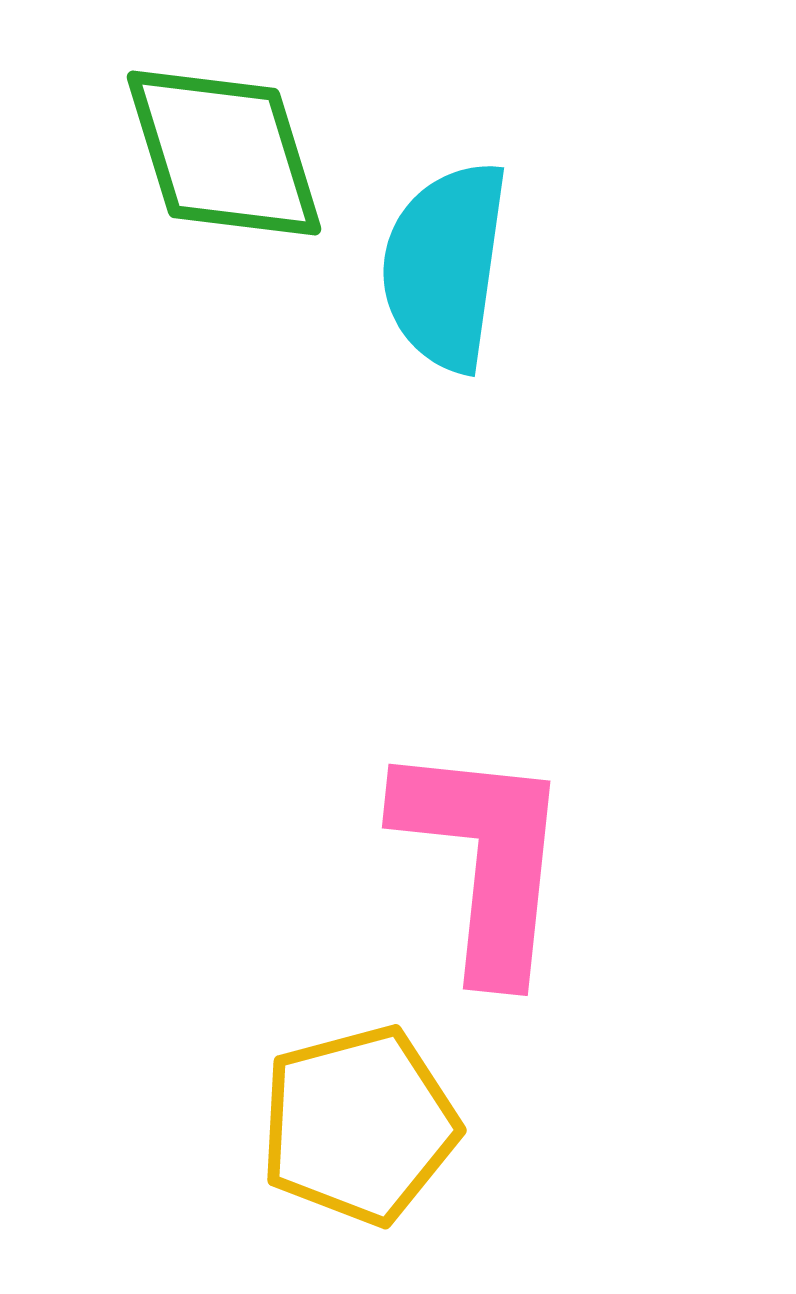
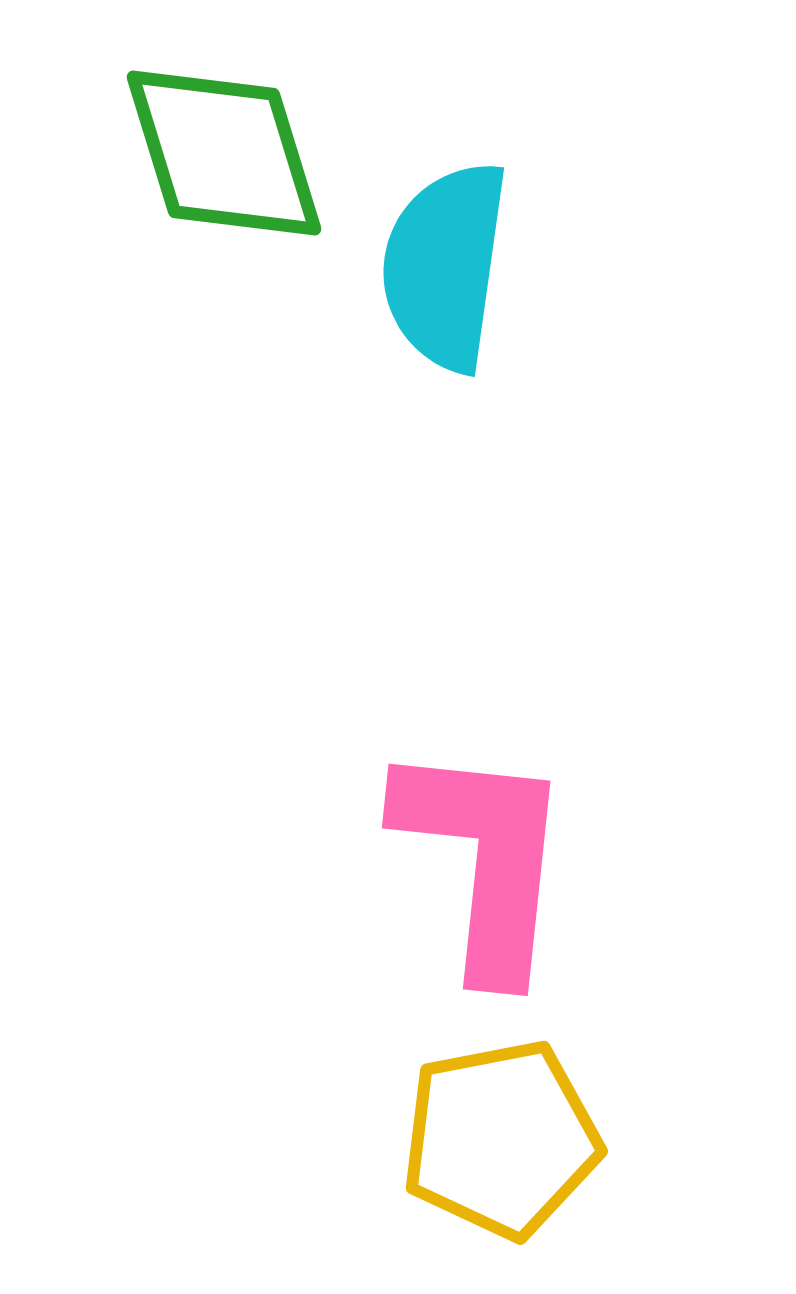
yellow pentagon: moved 142 px right, 14 px down; rotated 4 degrees clockwise
